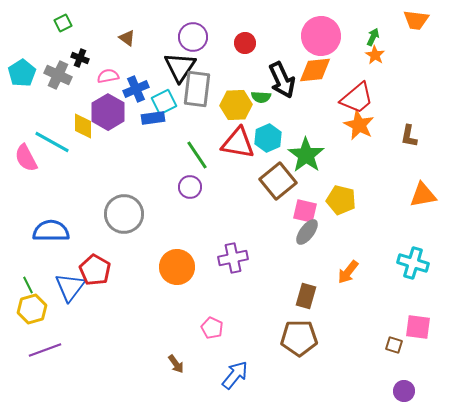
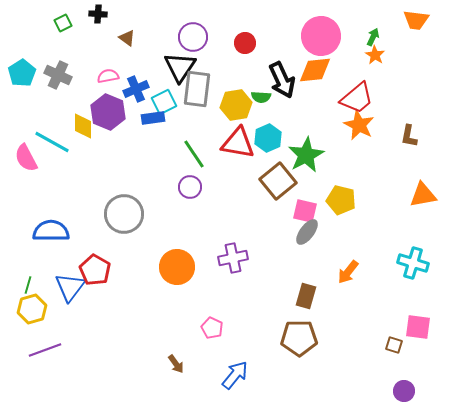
black cross at (80, 58): moved 18 px right, 44 px up; rotated 18 degrees counterclockwise
yellow hexagon at (236, 105): rotated 8 degrees counterclockwise
purple hexagon at (108, 112): rotated 8 degrees counterclockwise
green line at (197, 155): moved 3 px left, 1 px up
green star at (306, 155): rotated 9 degrees clockwise
green line at (28, 285): rotated 42 degrees clockwise
